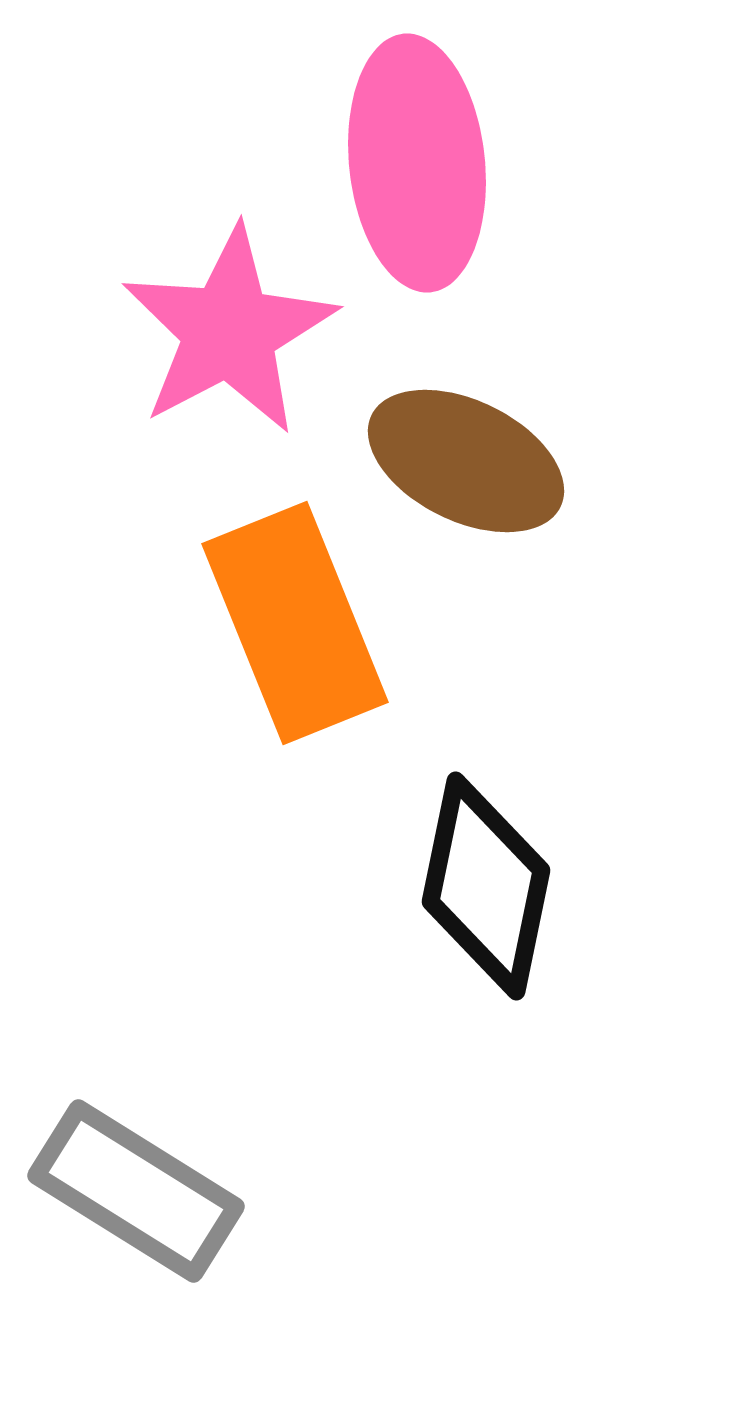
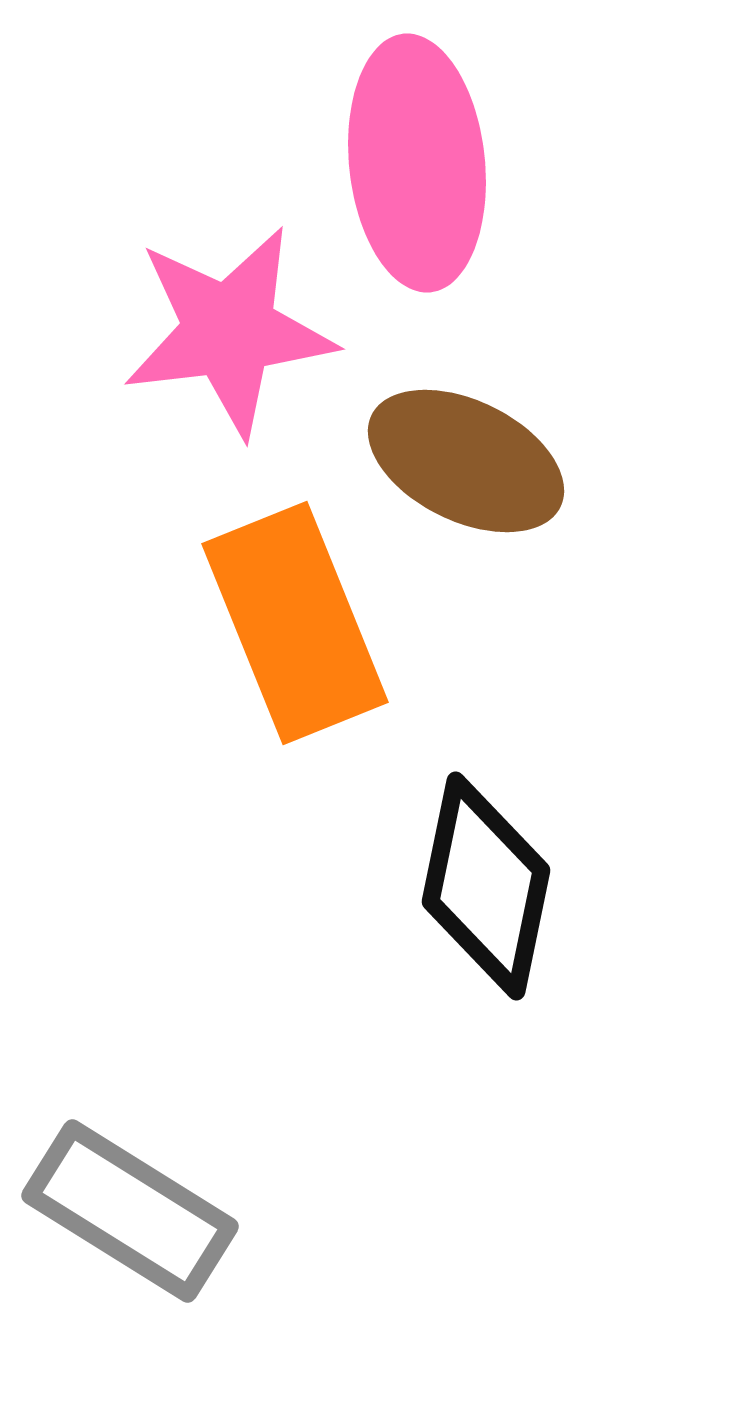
pink star: rotated 21 degrees clockwise
gray rectangle: moved 6 px left, 20 px down
